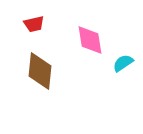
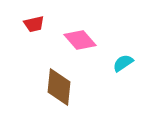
pink diamond: moved 10 px left; rotated 32 degrees counterclockwise
brown diamond: moved 19 px right, 16 px down
